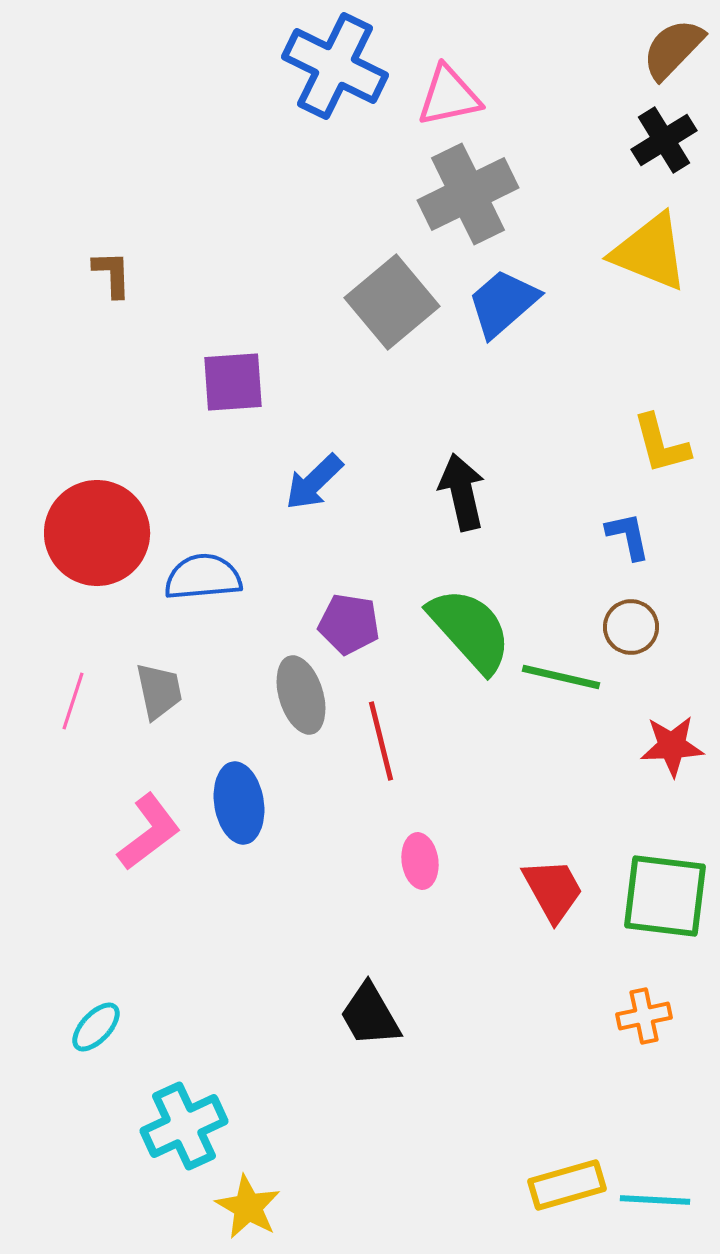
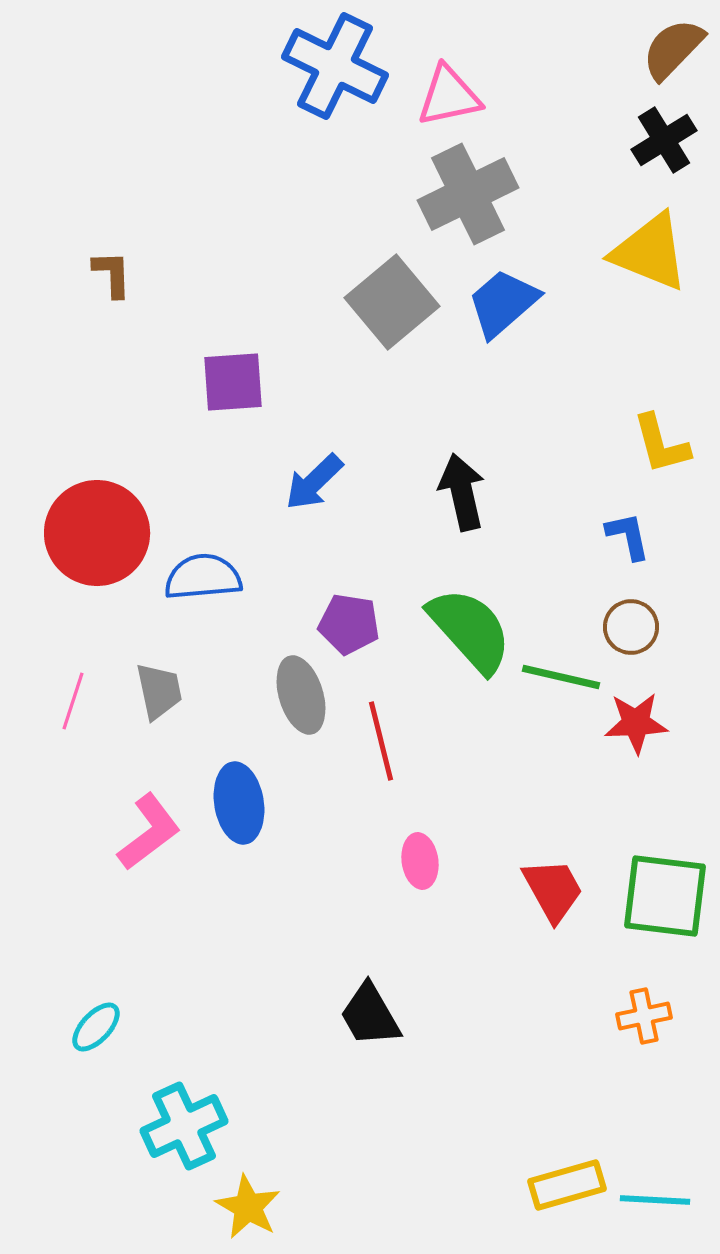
red star: moved 36 px left, 23 px up
